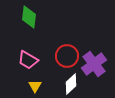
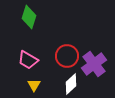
green diamond: rotated 10 degrees clockwise
yellow triangle: moved 1 px left, 1 px up
